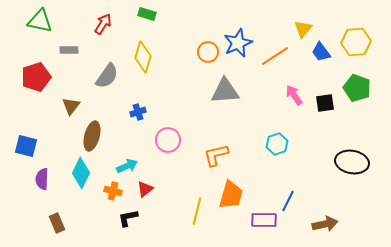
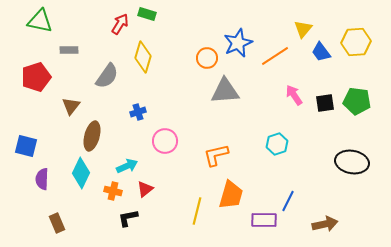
red arrow: moved 17 px right
orange circle: moved 1 px left, 6 px down
green pentagon: moved 13 px down; rotated 12 degrees counterclockwise
pink circle: moved 3 px left, 1 px down
